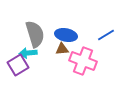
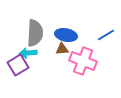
gray semicircle: moved 1 px up; rotated 20 degrees clockwise
